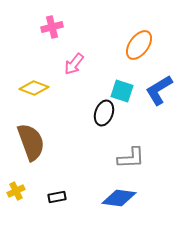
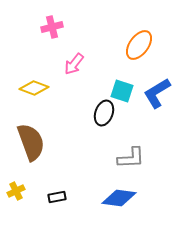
blue L-shape: moved 2 px left, 3 px down
